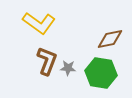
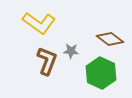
brown diamond: rotated 48 degrees clockwise
gray star: moved 3 px right, 17 px up
green hexagon: rotated 16 degrees clockwise
